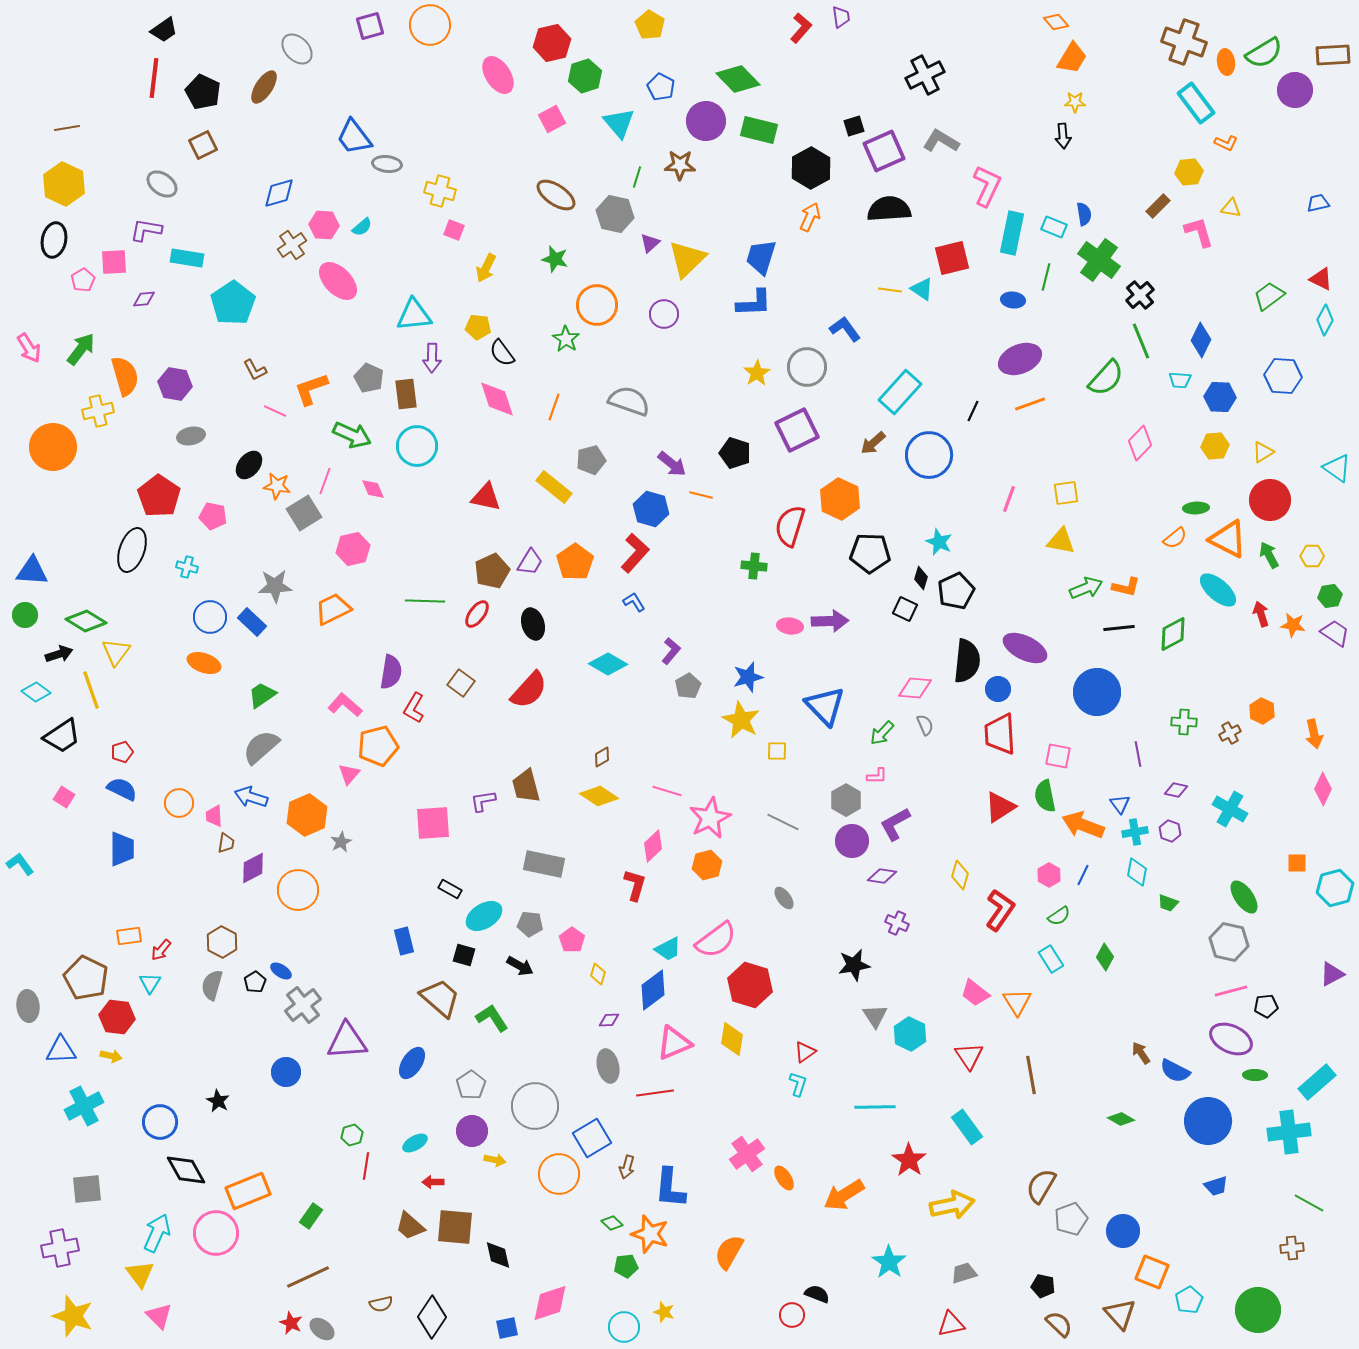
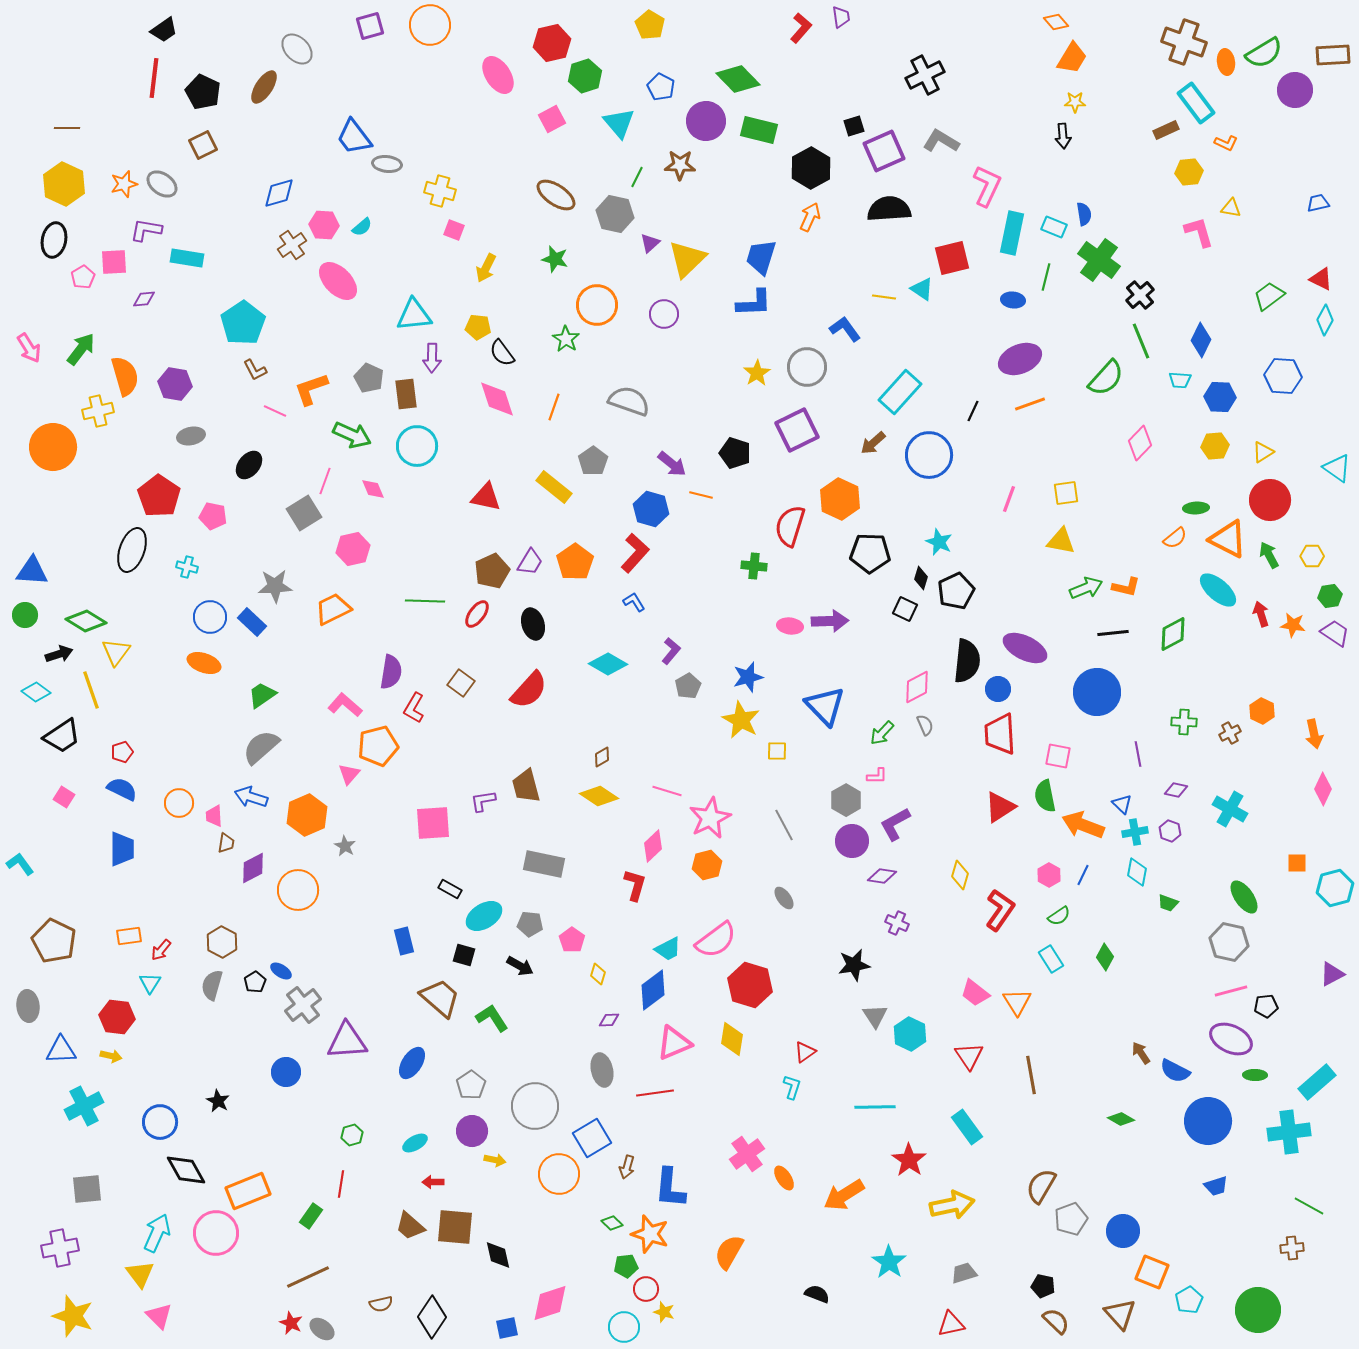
brown line at (67, 128): rotated 10 degrees clockwise
green line at (637, 177): rotated 10 degrees clockwise
brown rectangle at (1158, 206): moved 8 px right, 76 px up; rotated 20 degrees clockwise
pink pentagon at (83, 280): moved 3 px up
yellow line at (890, 290): moved 6 px left, 7 px down
cyan pentagon at (233, 303): moved 10 px right, 20 px down
gray pentagon at (591, 460): moved 2 px right, 1 px down; rotated 20 degrees counterclockwise
orange star at (277, 486): moved 153 px left, 302 px up; rotated 24 degrees counterclockwise
black line at (1119, 628): moved 6 px left, 5 px down
pink diamond at (915, 688): moved 2 px right, 1 px up; rotated 32 degrees counterclockwise
blue triangle at (1120, 804): moved 2 px right; rotated 10 degrees counterclockwise
gray line at (783, 822): moved 1 px right, 3 px down; rotated 36 degrees clockwise
gray star at (341, 842): moved 4 px right, 4 px down; rotated 15 degrees counterclockwise
brown pentagon at (86, 978): moved 32 px left, 37 px up
gray ellipse at (608, 1066): moved 6 px left, 4 px down
cyan L-shape at (798, 1084): moved 6 px left, 3 px down
red line at (366, 1166): moved 25 px left, 18 px down
green line at (1309, 1203): moved 3 px down
red circle at (792, 1315): moved 146 px left, 26 px up
brown semicircle at (1059, 1324): moved 3 px left, 3 px up
